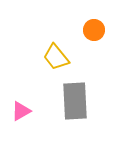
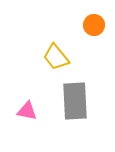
orange circle: moved 5 px up
pink triangle: moved 6 px right; rotated 40 degrees clockwise
